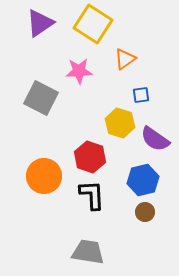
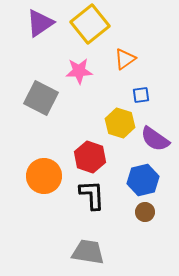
yellow square: moved 3 px left; rotated 18 degrees clockwise
